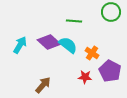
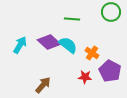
green line: moved 2 px left, 2 px up
